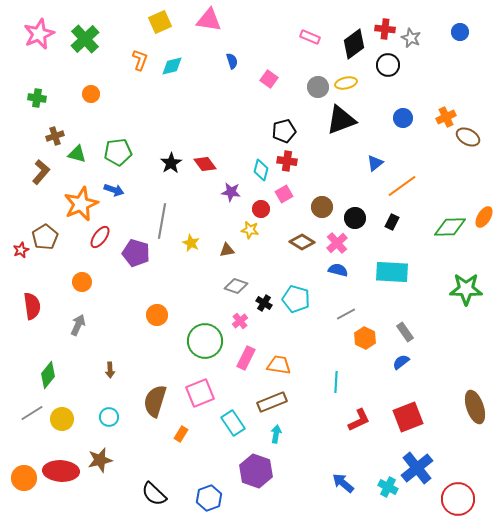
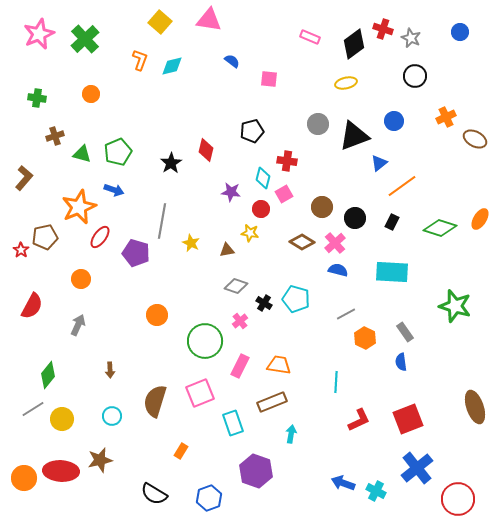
yellow square at (160, 22): rotated 25 degrees counterclockwise
red cross at (385, 29): moved 2 px left; rotated 12 degrees clockwise
blue semicircle at (232, 61): rotated 35 degrees counterclockwise
black circle at (388, 65): moved 27 px right, 11 px down
pink square at (269, 79): rotated 30 degrees counterclockwise
gray circle at (318, 87): moved 37 px down
blue circle at (403, 118): moved 9 px left, 3 px down
black triangle at (341, 120): moved 13 px right, 16 px down
black pentagon at (284, 131): moved 32 px left
brown ellipse at (468, 137): moved 7 px right, 2 px down
green pentagon at (118, 152): rotated 16 degrees counterclockwise
green triangle at (77, 154): moved 5 px right
blue triangle at (375, 163): moved 4 px right
red diamond at (205, 164): moved 1 px right, 14 px up; rotated 50 degrees clockwise
cyan diamond at (261, 170): moved 2 px right, 8 px down
brown L-shape at (41, 172): moved 17 px left, 6 px down
orange star at (81, 204): moved 2 px left, 3 px down
orange ellipse at (484, 217): moved 4 px left, 2 px down
green diamond at (450, 227): moved 10 px left, 1 px down; rotated 20 degrees clockwise
yellow star at (250, 230): moved 3 px down
brown pentagon at (45, 237): rotated 20 degrees clockwise
pink cross at (337, 243): moved 2 px left
red star at (21, 250): rotated 14 degrees counterclockwise
orange circle at (82, 282): moved 1 px left, 3 px up
green star at (466, 289): moved 11 px left, 17 px down; rotated 16 degrees clockwise
red semicircle at (32, 306): rotated 36 degrees clockwise
pink rectangle at (246, 358): moved 6 px left, 8 px down
blue semicircle at (401, 362): rotated 60 degrees counterclockwise
gray line at (32, 413): moved 1 px right, 4 px up
cyan circle at (109, 417): moved 3 px right, 1 px up
red square at (408, 417): moved 2 px down
cyan rectangle at (233, 423): rotated 15 degrees clockwise
orange rectangle at (181, 434): moved 17 px down
cyan arrow at (276, 434): moved 15 px right
blue arrow at (343, 483): rotated 20 degrees counterclockwise
cyan cross at (388, 487): moved 12 px left, 4 px down
black semicircle at (154, 494): rotated 12 degrees counterclockwise
